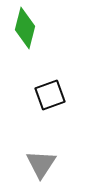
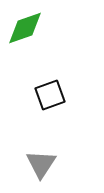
green diamond: rotated 57 degrees clockwise
